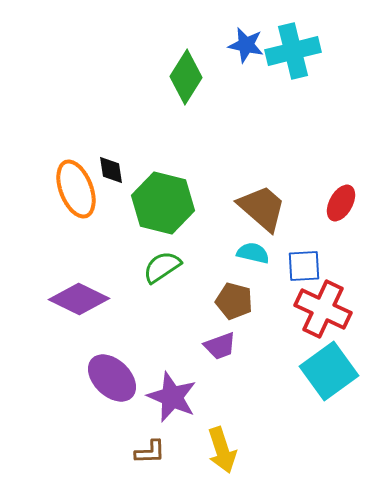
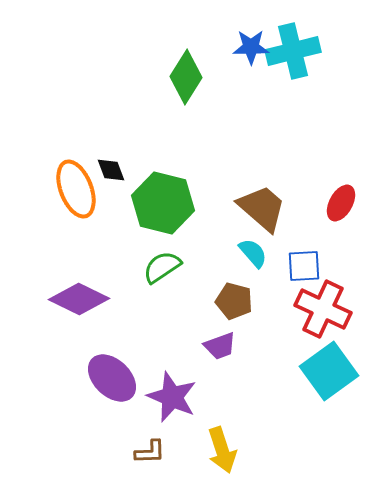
blue star: moved 5 px right, 2 px down; rotated 12 degrees counterclockwise
black diamond: rotated 12 degrees counterclockwise
cyan semicircle: rotated 36 degrees clockwise
